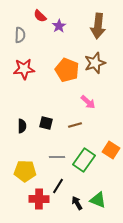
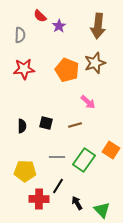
green triangle: moved 4 px right, 10 px down; rotated 24 degrees clockwise
